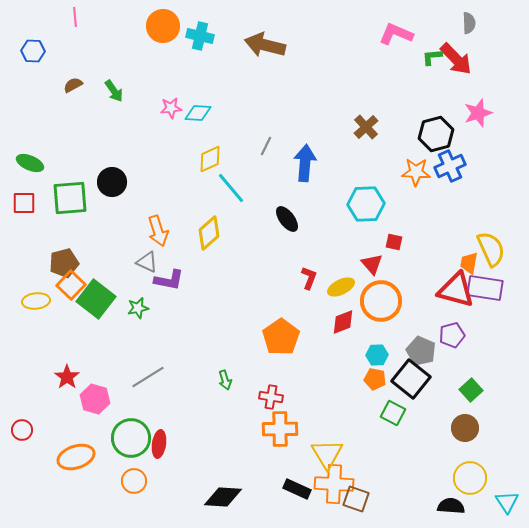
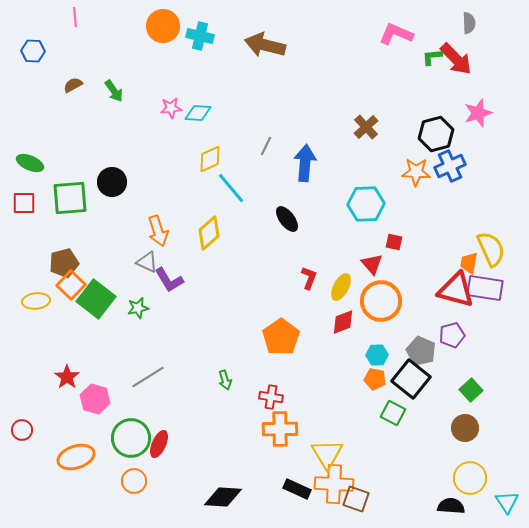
purple L-shape at (169, 280): rotated 48 degrees clockwise
yellow ellipse at (341, 287): rotated 36 degrees counterclockwise
red ellipse at (159, 444): rotated 16 degrees clockwise
